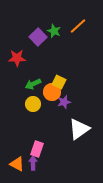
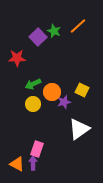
yellow square: moved 23 px right, 8 px down
